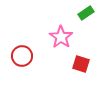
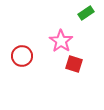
pink star: moved 4 px down
red square: moved 7 px left
